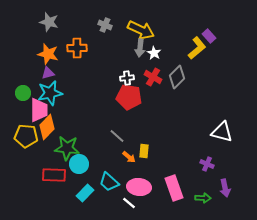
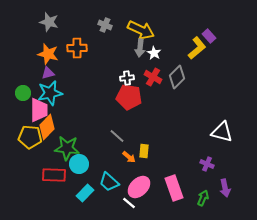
yellow pentagon: moved 4 px right, 1 px down
pink ellipse: rotated 50 degrees counterclockwise
green arrow: rotated 70 degrees counterclockwise
